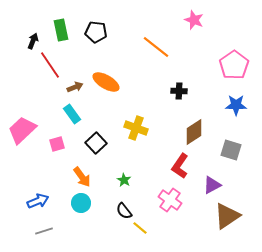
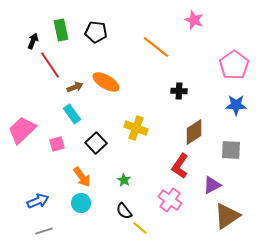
gray square: rotated 15 degrees counterclockwise
